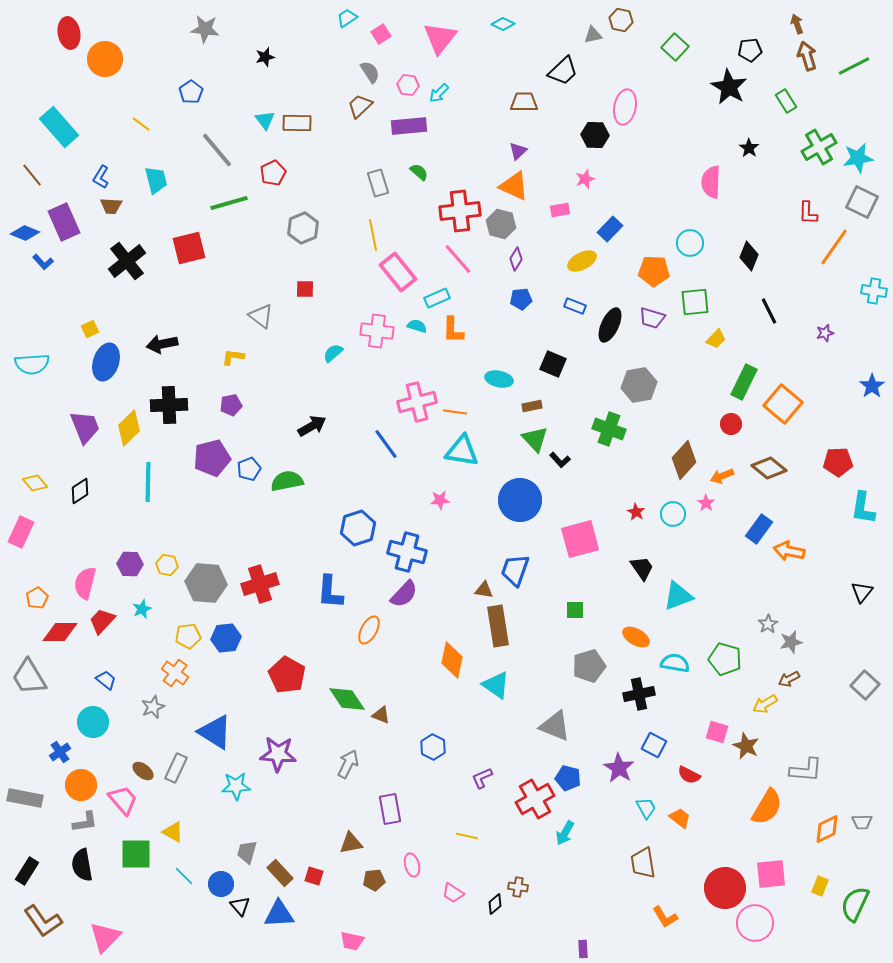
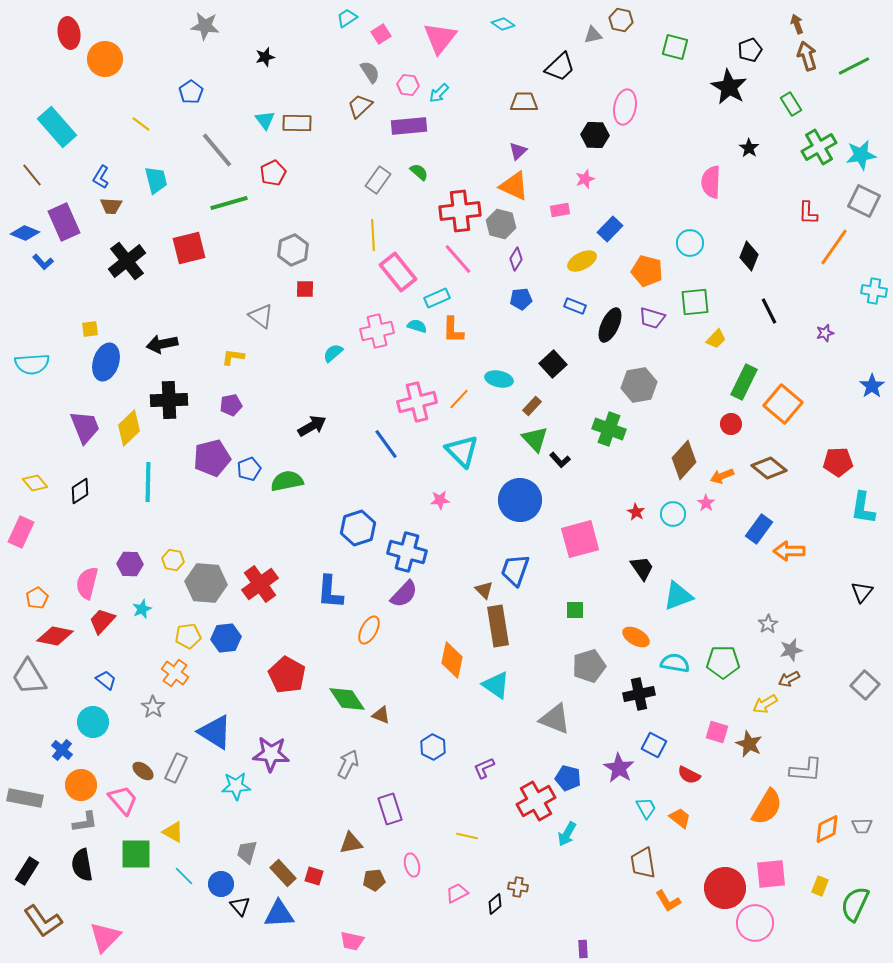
cyan diamond at (503, 24): rotated 10 degrees clockwise
gray star at (205, 29): moved 3 px up
green square at (675, 47): rotated 28 degrees counterclockwise
black pentagon at (750, 50): rotated 15 degrees counterclockwise
black trapezoid at (563, 71): moved 3 px left, 4 px up
green rectangle at (786, 101): moved 5 px right, 3 px down
cyan rectangle at (59, 127): moved 2 px left
cyan star at (858, 158): moved 3 px right, 3 px up
gray rectangle at (378, 183): moved 3 px up; rotated 52 degrees clockwise
gray square at (862, 202): moved 2 px right, 1 px up
gray hexagon at (303, 228): moved 10 px left, 22 px down
yellow line at (373, 235): rotated 8 degrees clockwise
orange pentagon at (654, 271): moved 7 px left; rotated 12 degrees clockwise
yellow square at (90, 329): rotated 18 degrees clockwise
pink cross at (377, 331): rotated 20 degrees counterclockwise
black square at (553, 364): rotated 24 degrees clockwise
black cross at (169, 405): moved 5 px up
brown rectangle at (532, 406): rotated 36 degrees counterclockwise
orange line at (455, 412): moved 4 px right, 13 px up; rotated 55 degrees counterclockwise
cyan triangle at (462, 451): rotated 36 degrees clockwise
orange arrow at (789, 551): rotated 12 degrees counterclockwise
yellow hexagon at (167, 565): moved 6 px right, 5 px up
pink semicircle at (85, 583): moved 2 px right
red cross at (260, 584): rotated 18 degrees counterclockwise
brown triangle at (484, 590): rotated 36 degrees clockwise
red diamond at (60, 632): moved 5 px left, 4 px down; rotated 12 degrees clockwise
gray star at (791, 642): moved 8 px down
green pentagon at (725, 659): moved 2 px left, 3 px down; rotated 16 degrees counterclockwise
gray star at (153, 707): rotated 15 degrees counterclockwise
gray triangle at (555, 726): moved 7 px up
brown star at (746, 746): moved 3 px right, 2 px up
blue cross at (60, 752): moved 2 px right, 2 px up; rotated 15 degrees counterclockwise
purple star at (278, 754): moved 7 px left
purple L-shape at (482, 778): moved 2 px right, 10 px up
red cross at (535, 799): moved 1 px right, 2 px down
purple rectangle at (390, 809): rotated 8 degrees counterclockwise
gray trapezoid at (862, 822): moved 4 px down
cyan arrow at (565, 833): moved 2 px right, 1 px down
brown rectangle at (280, 873): moved 3 px right
pink trapezoid at (453, 893): moved 4 px right; rotated 120 degrees clockwise
orange L-shape at (665, 917): moved 3 px right, 16 px up
